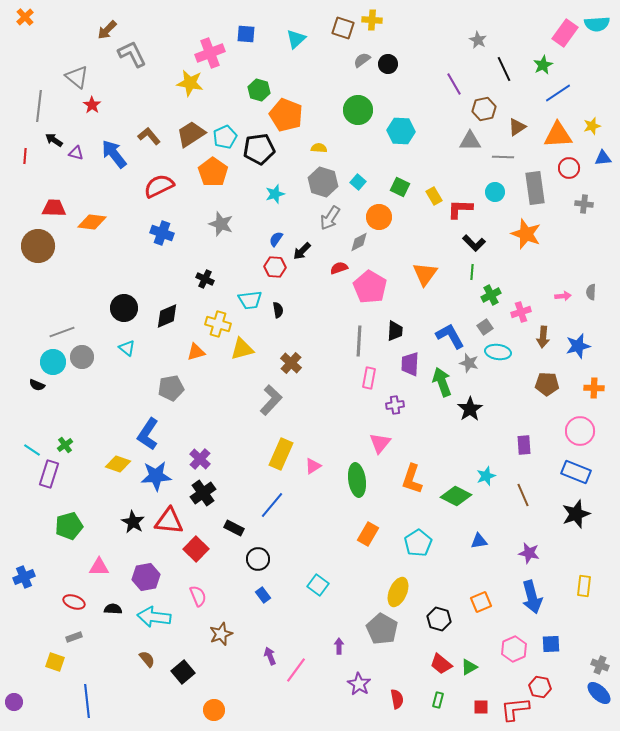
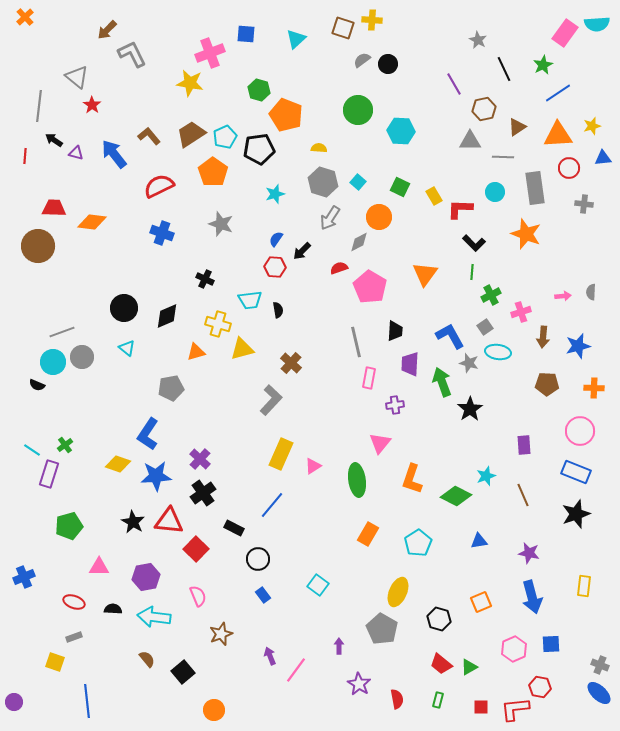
gray line at (359, 341): moved 3 px left, 1 px down; rotated 16 degrees counterclockwise
